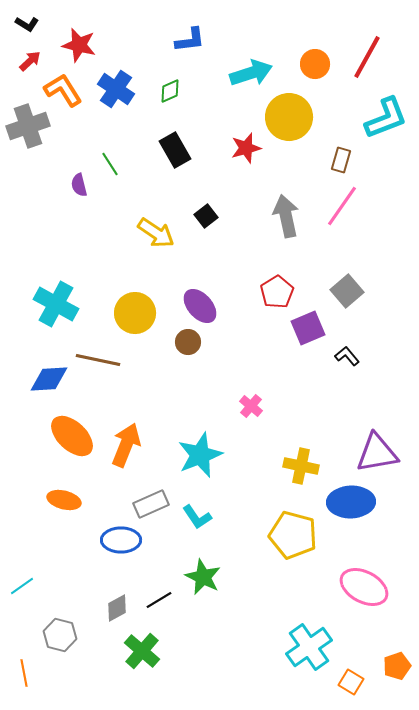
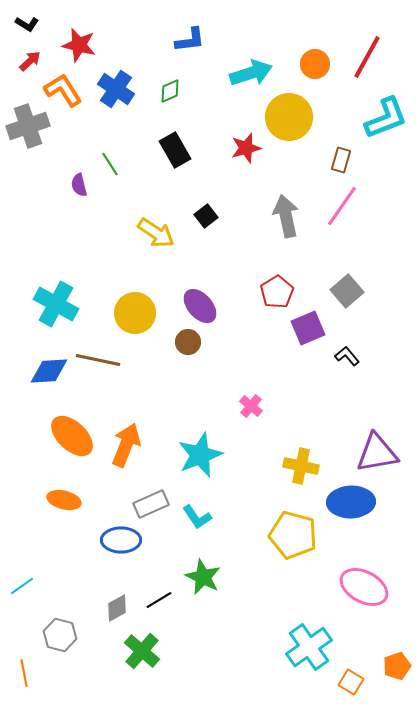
blue diamond at (49, 379): moved 8 px up
